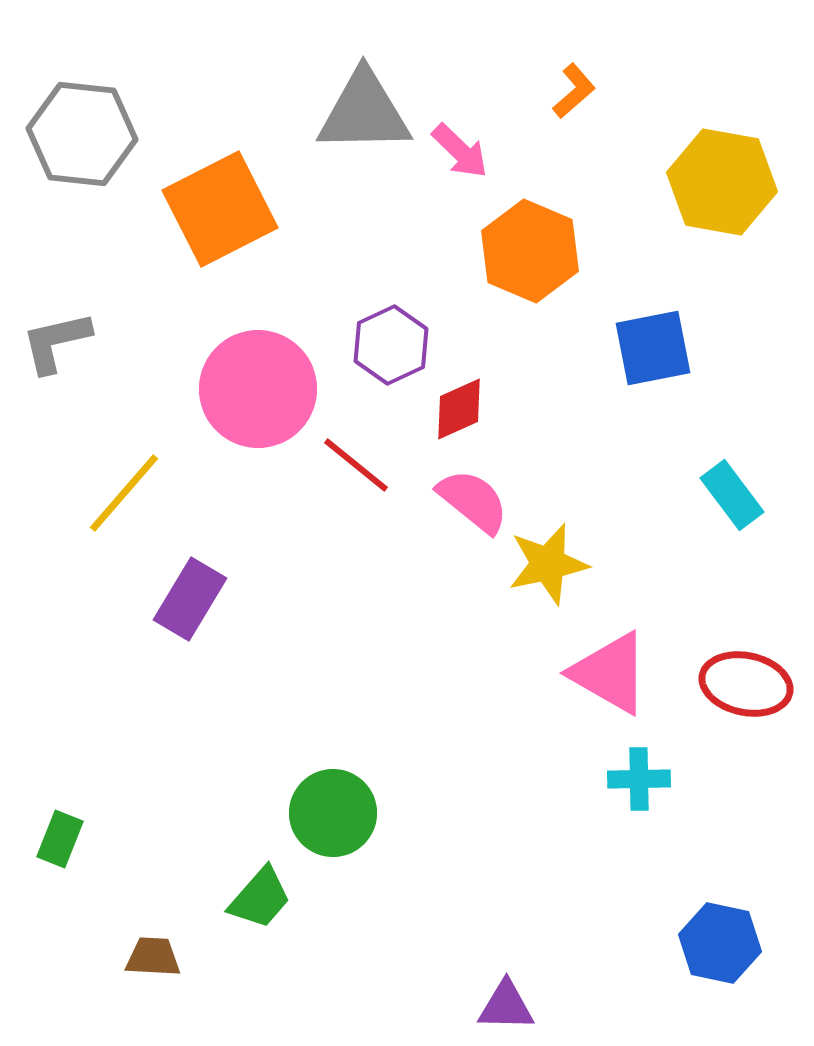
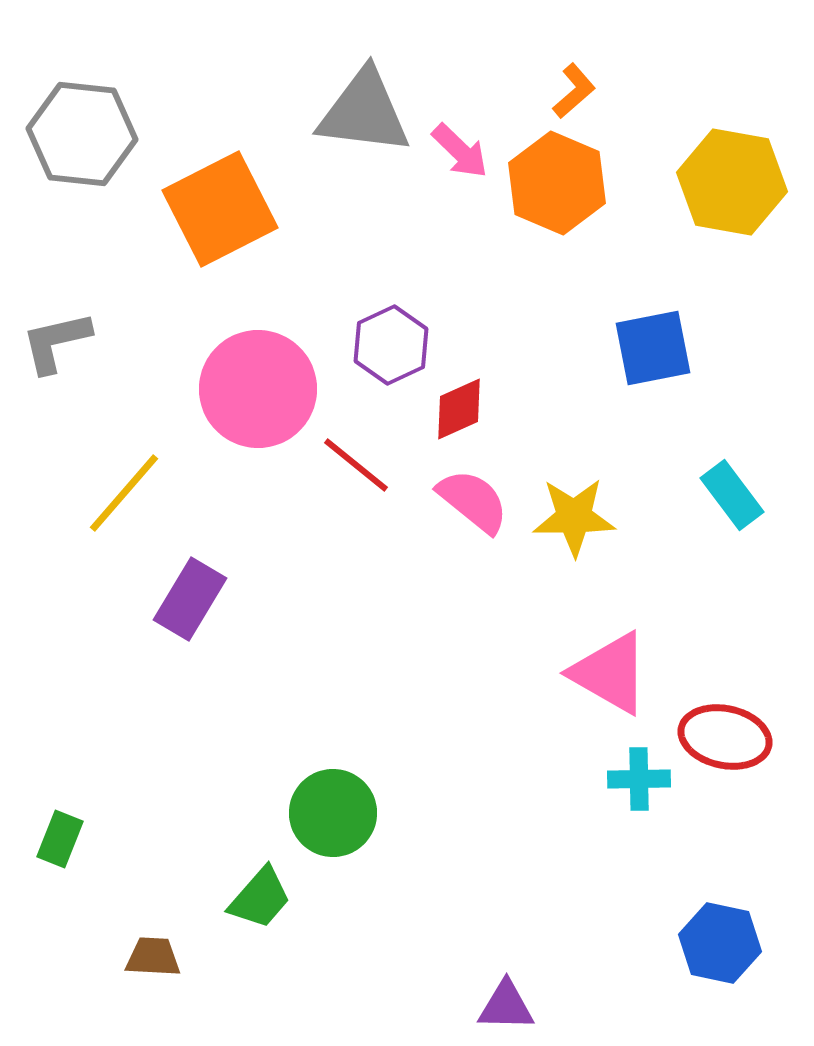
gray triangle: rotated 8 degrees clockwise
yellow hexagon: moved 10 px right
orange hexagon: moved 27 px right, 68 px up
yellow star: moved 26 px right, 47 px up; rotated 12 degrees clockwise
red ellipse: moved 21 px left, 53 px down
